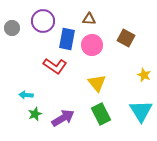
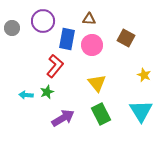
red L-shape: rotated 85 degrees counterclockwise
green star: moved 12 px right, 22 px up
